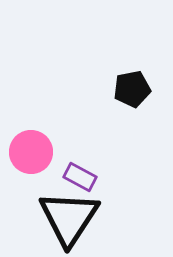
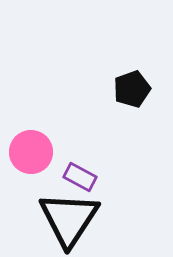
black pentagon: rotated 9 degrees counterclockwise
black triangle: moved 1 px down
